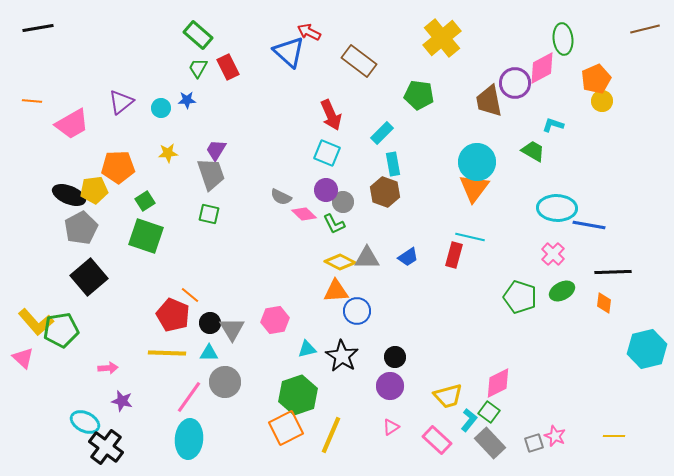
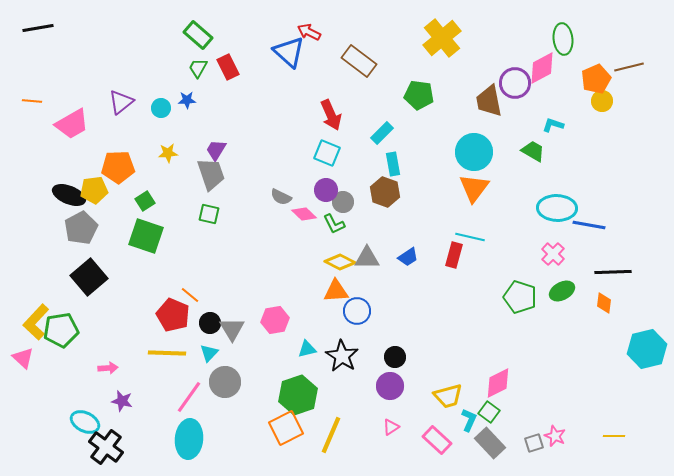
brown line at (645, 29): moved 16 px left, 38 px down
cyan circle at (477, 162): moved 3 px left, 10 px up
yellow L-shape at (36, 322): rotated 84 degrees clockwise
cyan triangle at (209, 353): rotated 48 degrees counterclockwise
cyan L-shape at (469, 420): rotated 15 degrees counterclockwise
